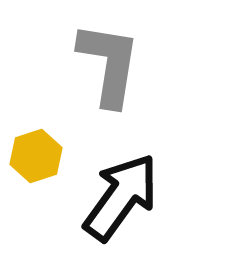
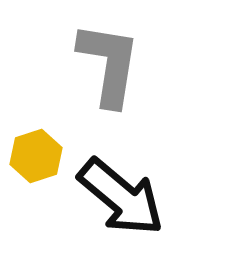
black arrow: rotated 94 degrees clockwise
